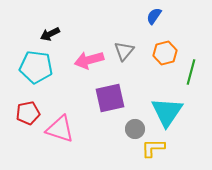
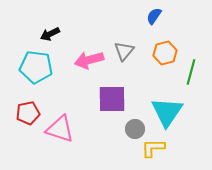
purple square: moved 2 px right, 1 px down; rotated 12 degrees clockwise
